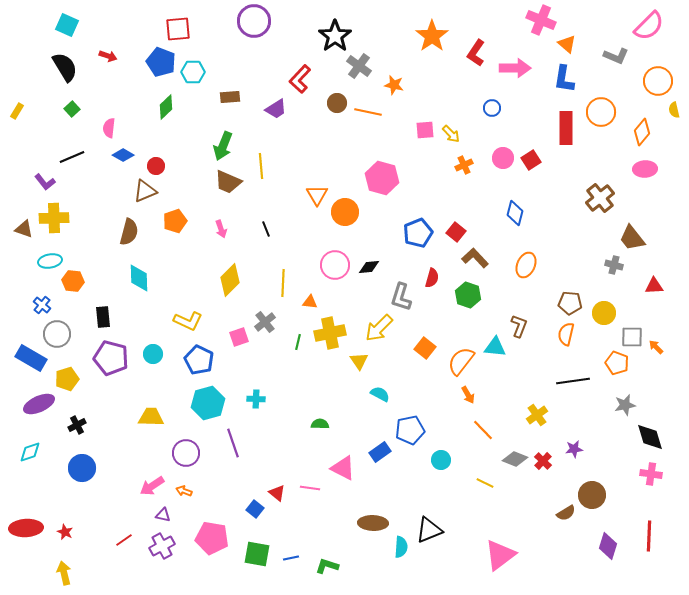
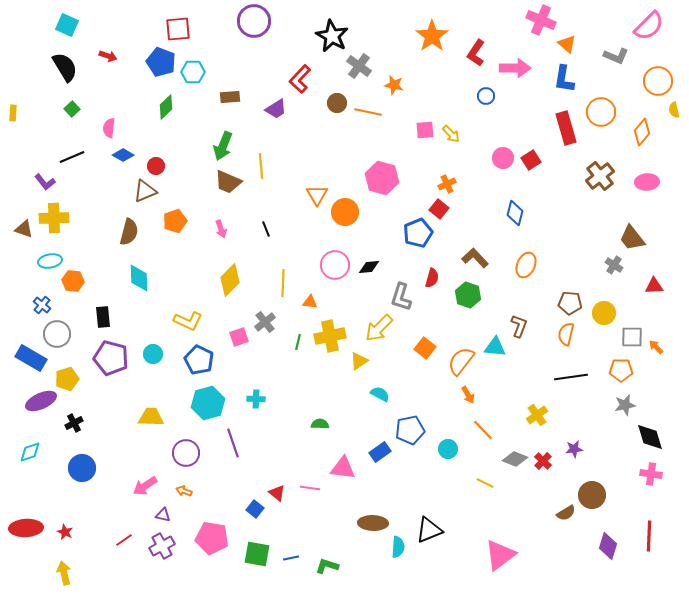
black star at (335, 36): moved 3 px left; rotated 8 degrees counterclockwise
blue circle at (492, 108): moved 6 px left, 12 px up
yellow rectangle at (17, 111): moved 4 px left, 2 px down; rotated 28 degrees counterclockwise
red rectangle at (566, 128): rotated 16 degrees counterclockwise
orange cross at (464, 165): moved 17 px left, 19 px down
pink ellipse at (645, 169): moved 2 px right, 13 px down
brown cross at (600, 198): moved 22 px up
red square at (456, 232): moved 17 px left, 23 px up
gray cross at (614, 265): rotated 18 degrees clockwise
yellow cross at (330, 333): moved 3 px down
yellow triangle at (359, 361): rotated 30 degrees clockwise
orange pentagon at (617, 363): moved 4 px right, 7 px down; rotated 20 degrees counterclockwise
black line at (573, 381): moved 2 px left, 4 px up
purple ellipse at (39, 404): moved 2 px right, 3 px up
black cross at (77, 425): moved 3 px left, 2 px up
cyan circle at (441, 460): moved 7 px right, 11 px up
pink triangle at (343, 468): rotated 20 degrees counterclockwise
pink arrow at (152, 486): moved 7 px left
cyan semicircle at (401, 547): moved 3 px left
